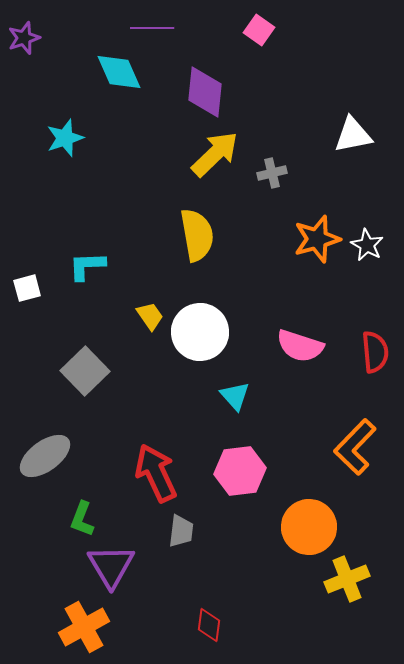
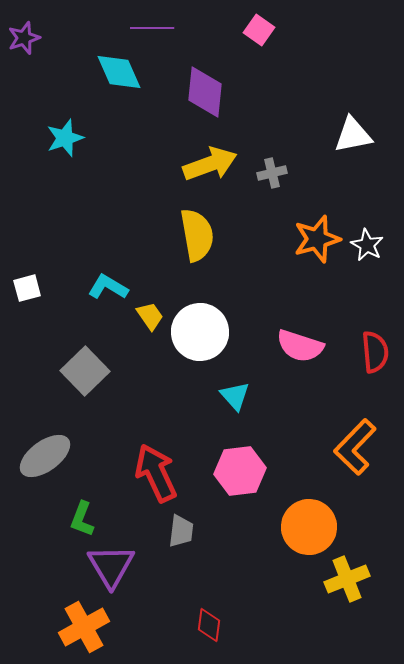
yellow arrow: moved 5 px left, 10 px down; rotated 24 degrees clockwise
cyan L-shape: moved 21 px right, 21 px down; rotated 33 degrees clockwise
